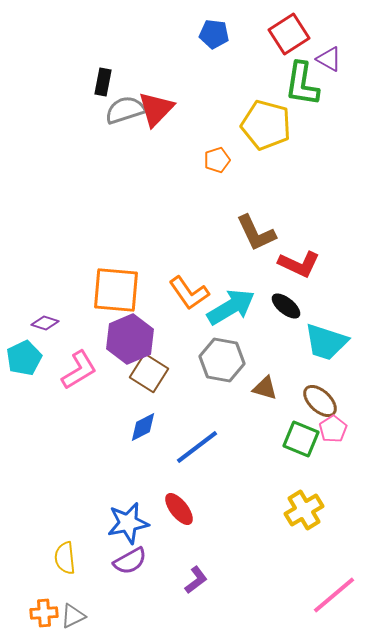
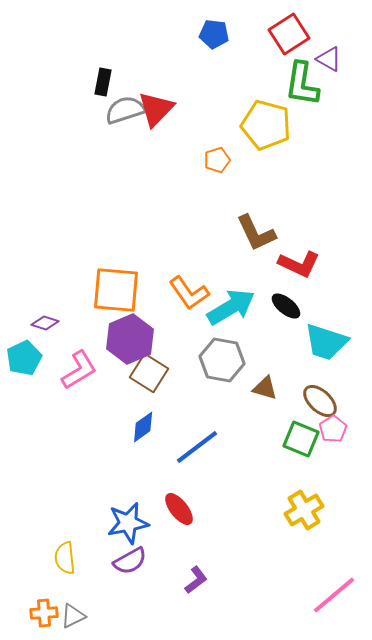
blue diamond: rotated 8 degrees counterclockwise
